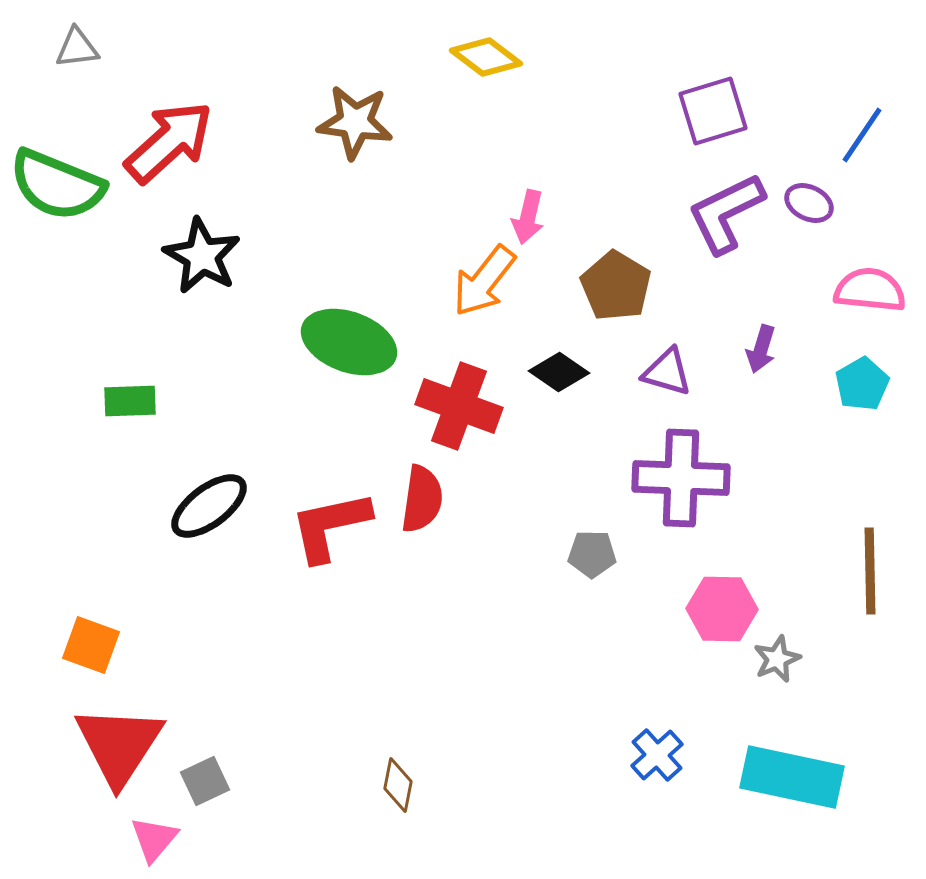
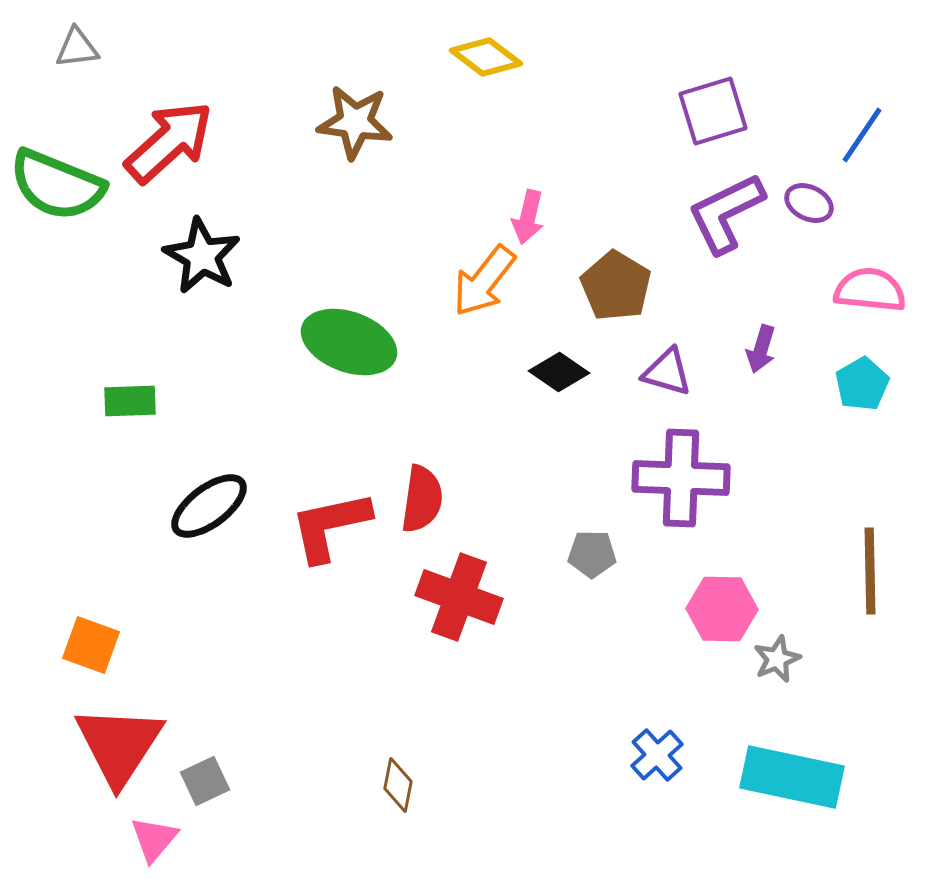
red cross: moved 191 px down
